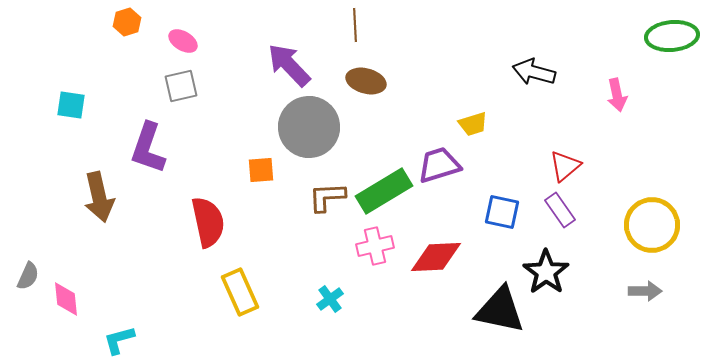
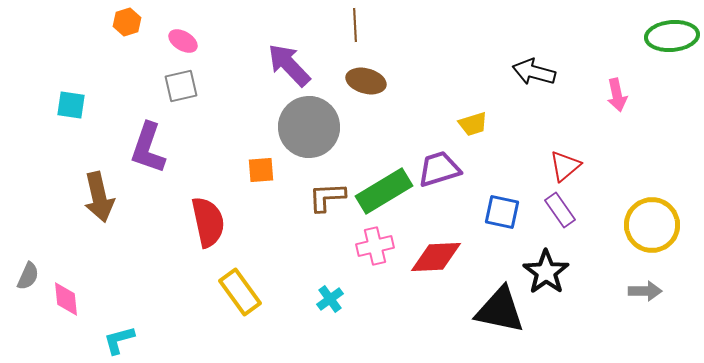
purple trapezoid: moved 4 px down
yellow rectangle: rotated 12 degrees counterclockwise
